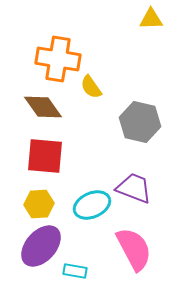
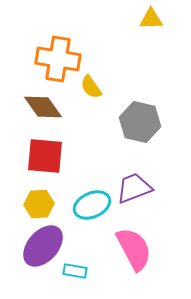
purple trapezoid: rotated 42 degrees counterclockwise
purple ellipse: moved 2 px right
